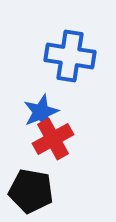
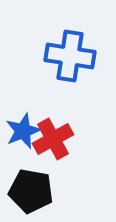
blue star: moved 18 px left, 19 px down
